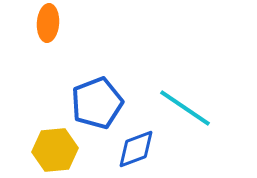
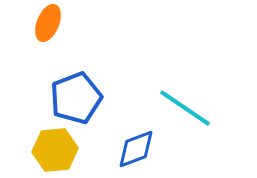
orange ellipse: rotated 18 degrees clockwise
blue pentagon: moved 21 px left, 5 px up
